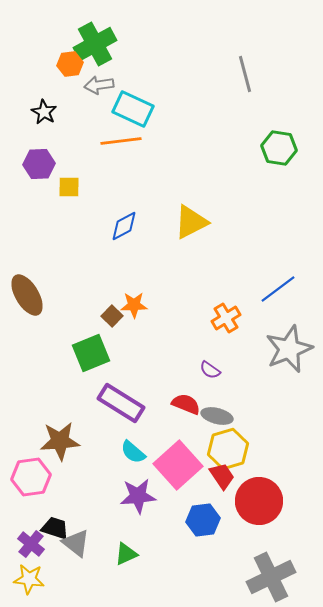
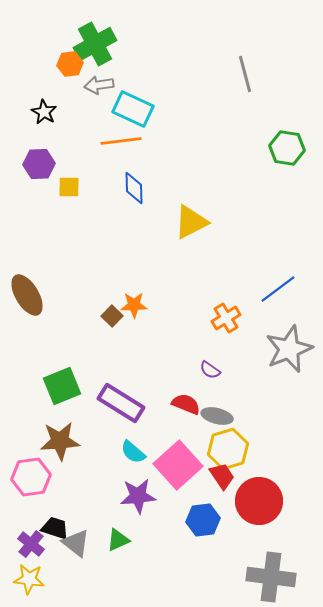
green hexagon: moved 8 px right
blue diamond: moved 10 px right, 38 px up; rotated 64 degrees counterclockwise
green square: moved 29 px left, 33 px down
green triangle: moved 8 px left, 14 px up
gray cross: rotated 33 degrees clockwise
